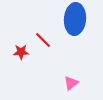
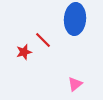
red star: moved 3 px right; rotated 14 degrees counterclockwise
pink triangle: moved 4 px right, 1 px down
